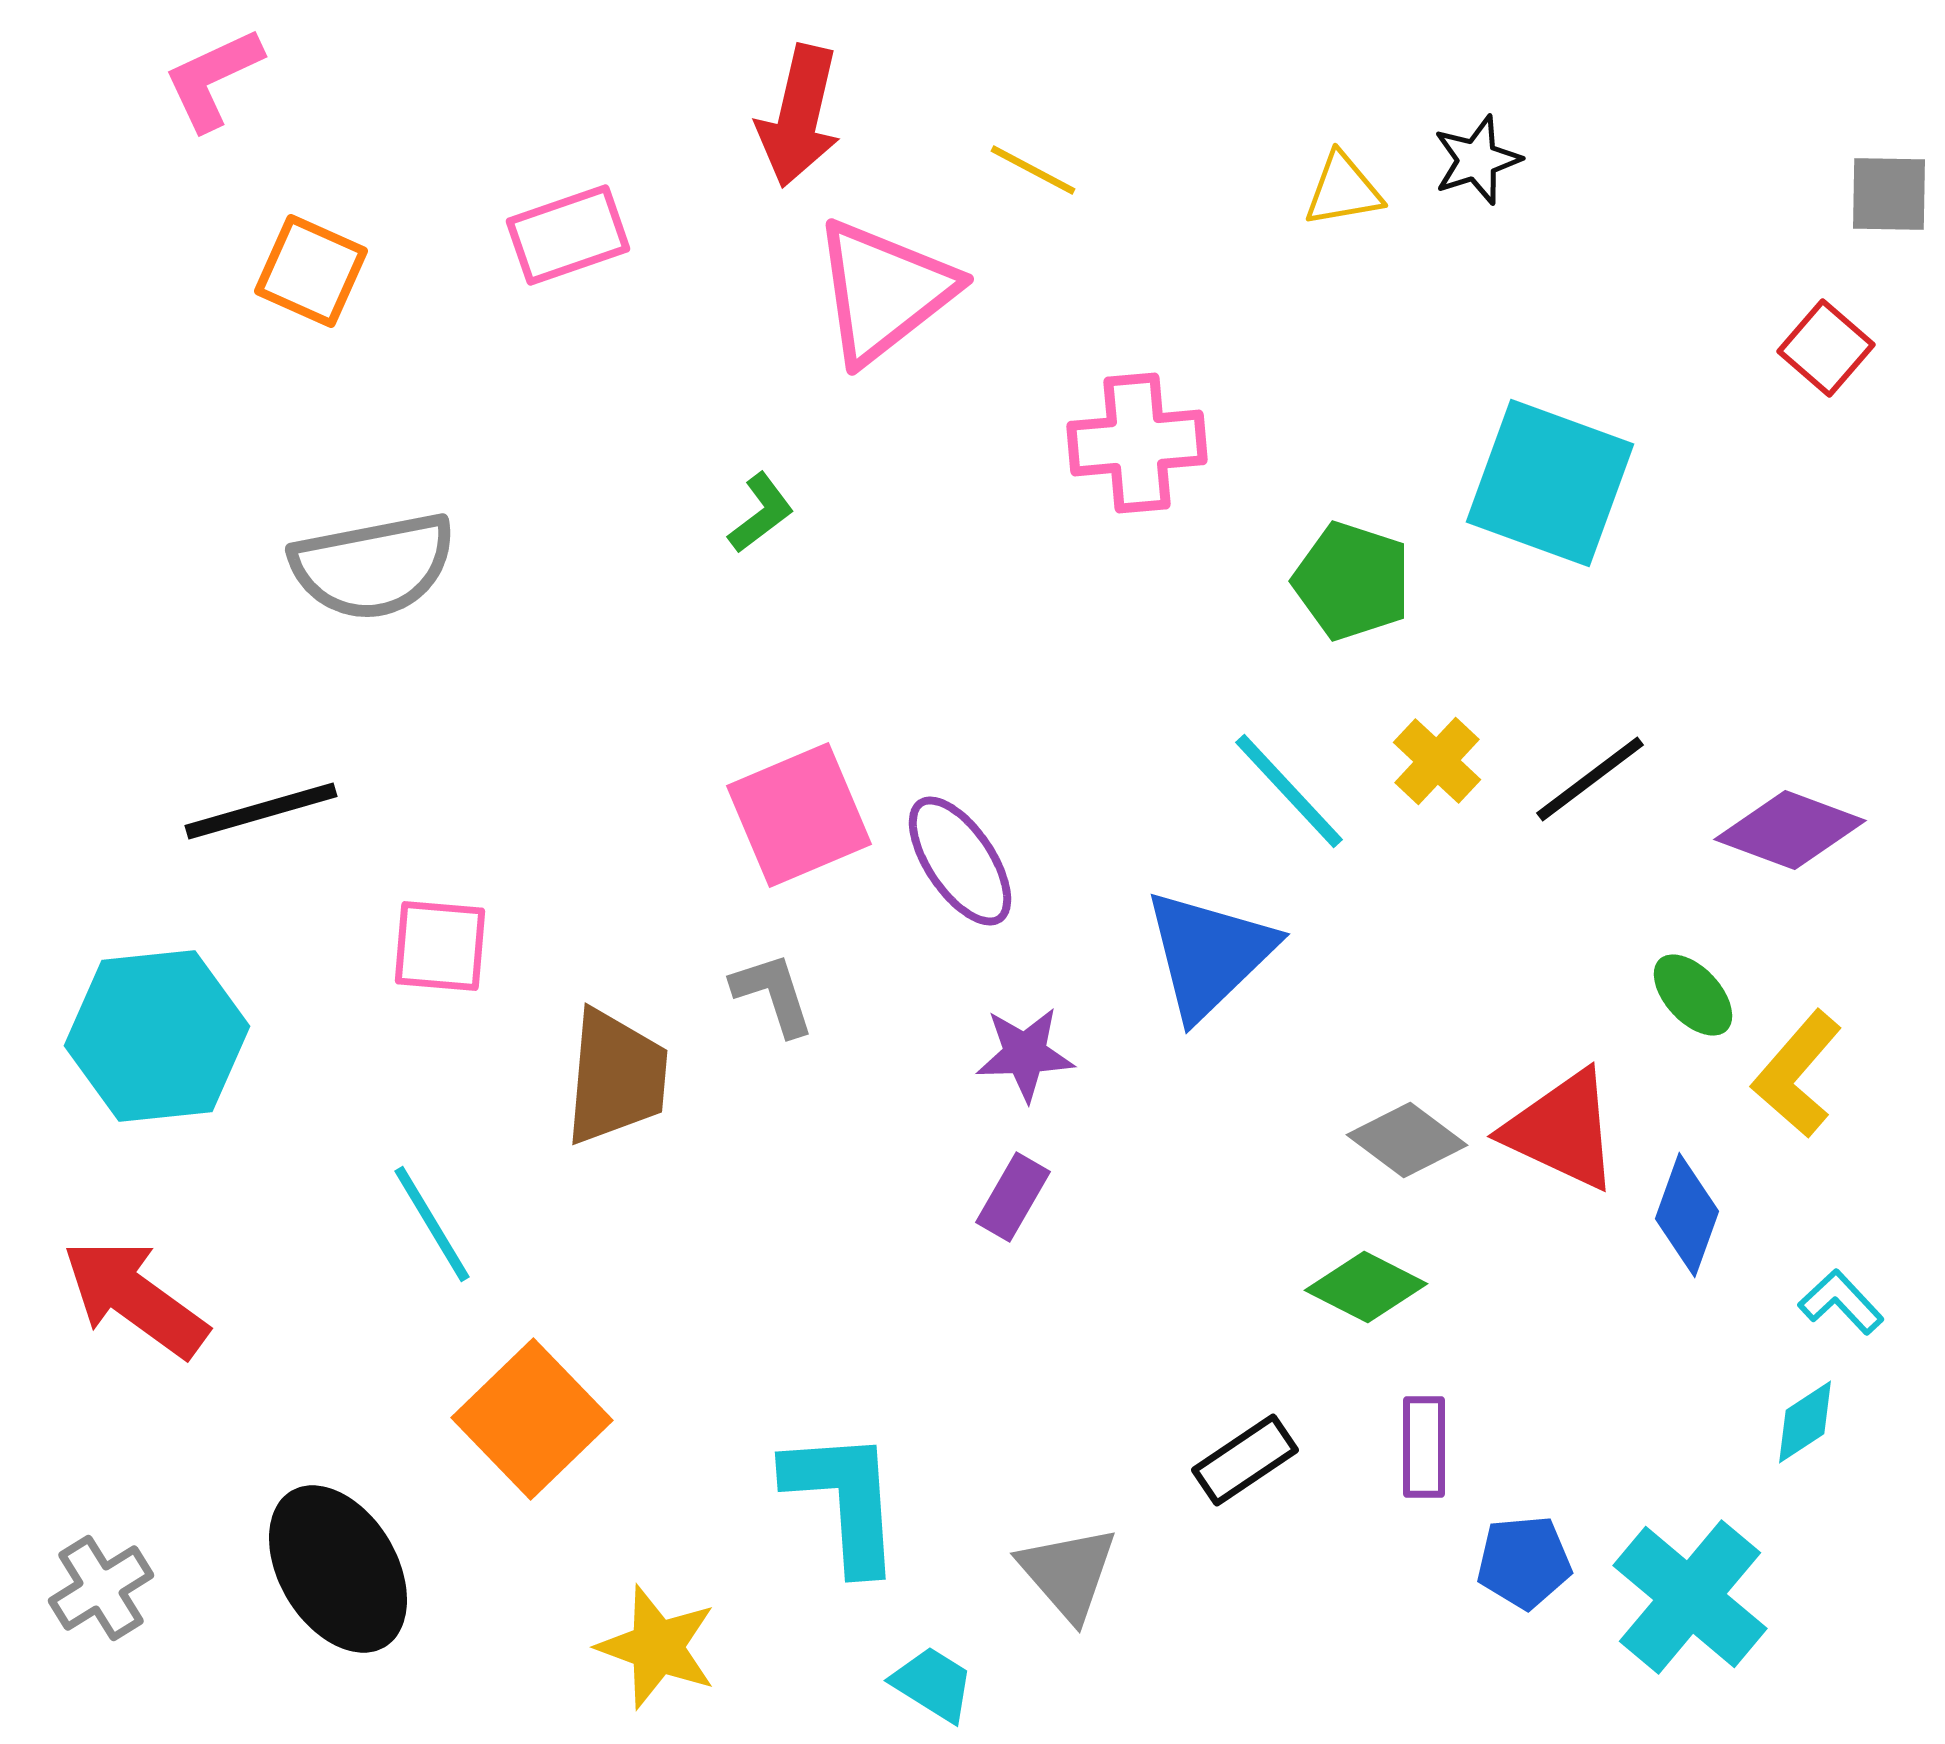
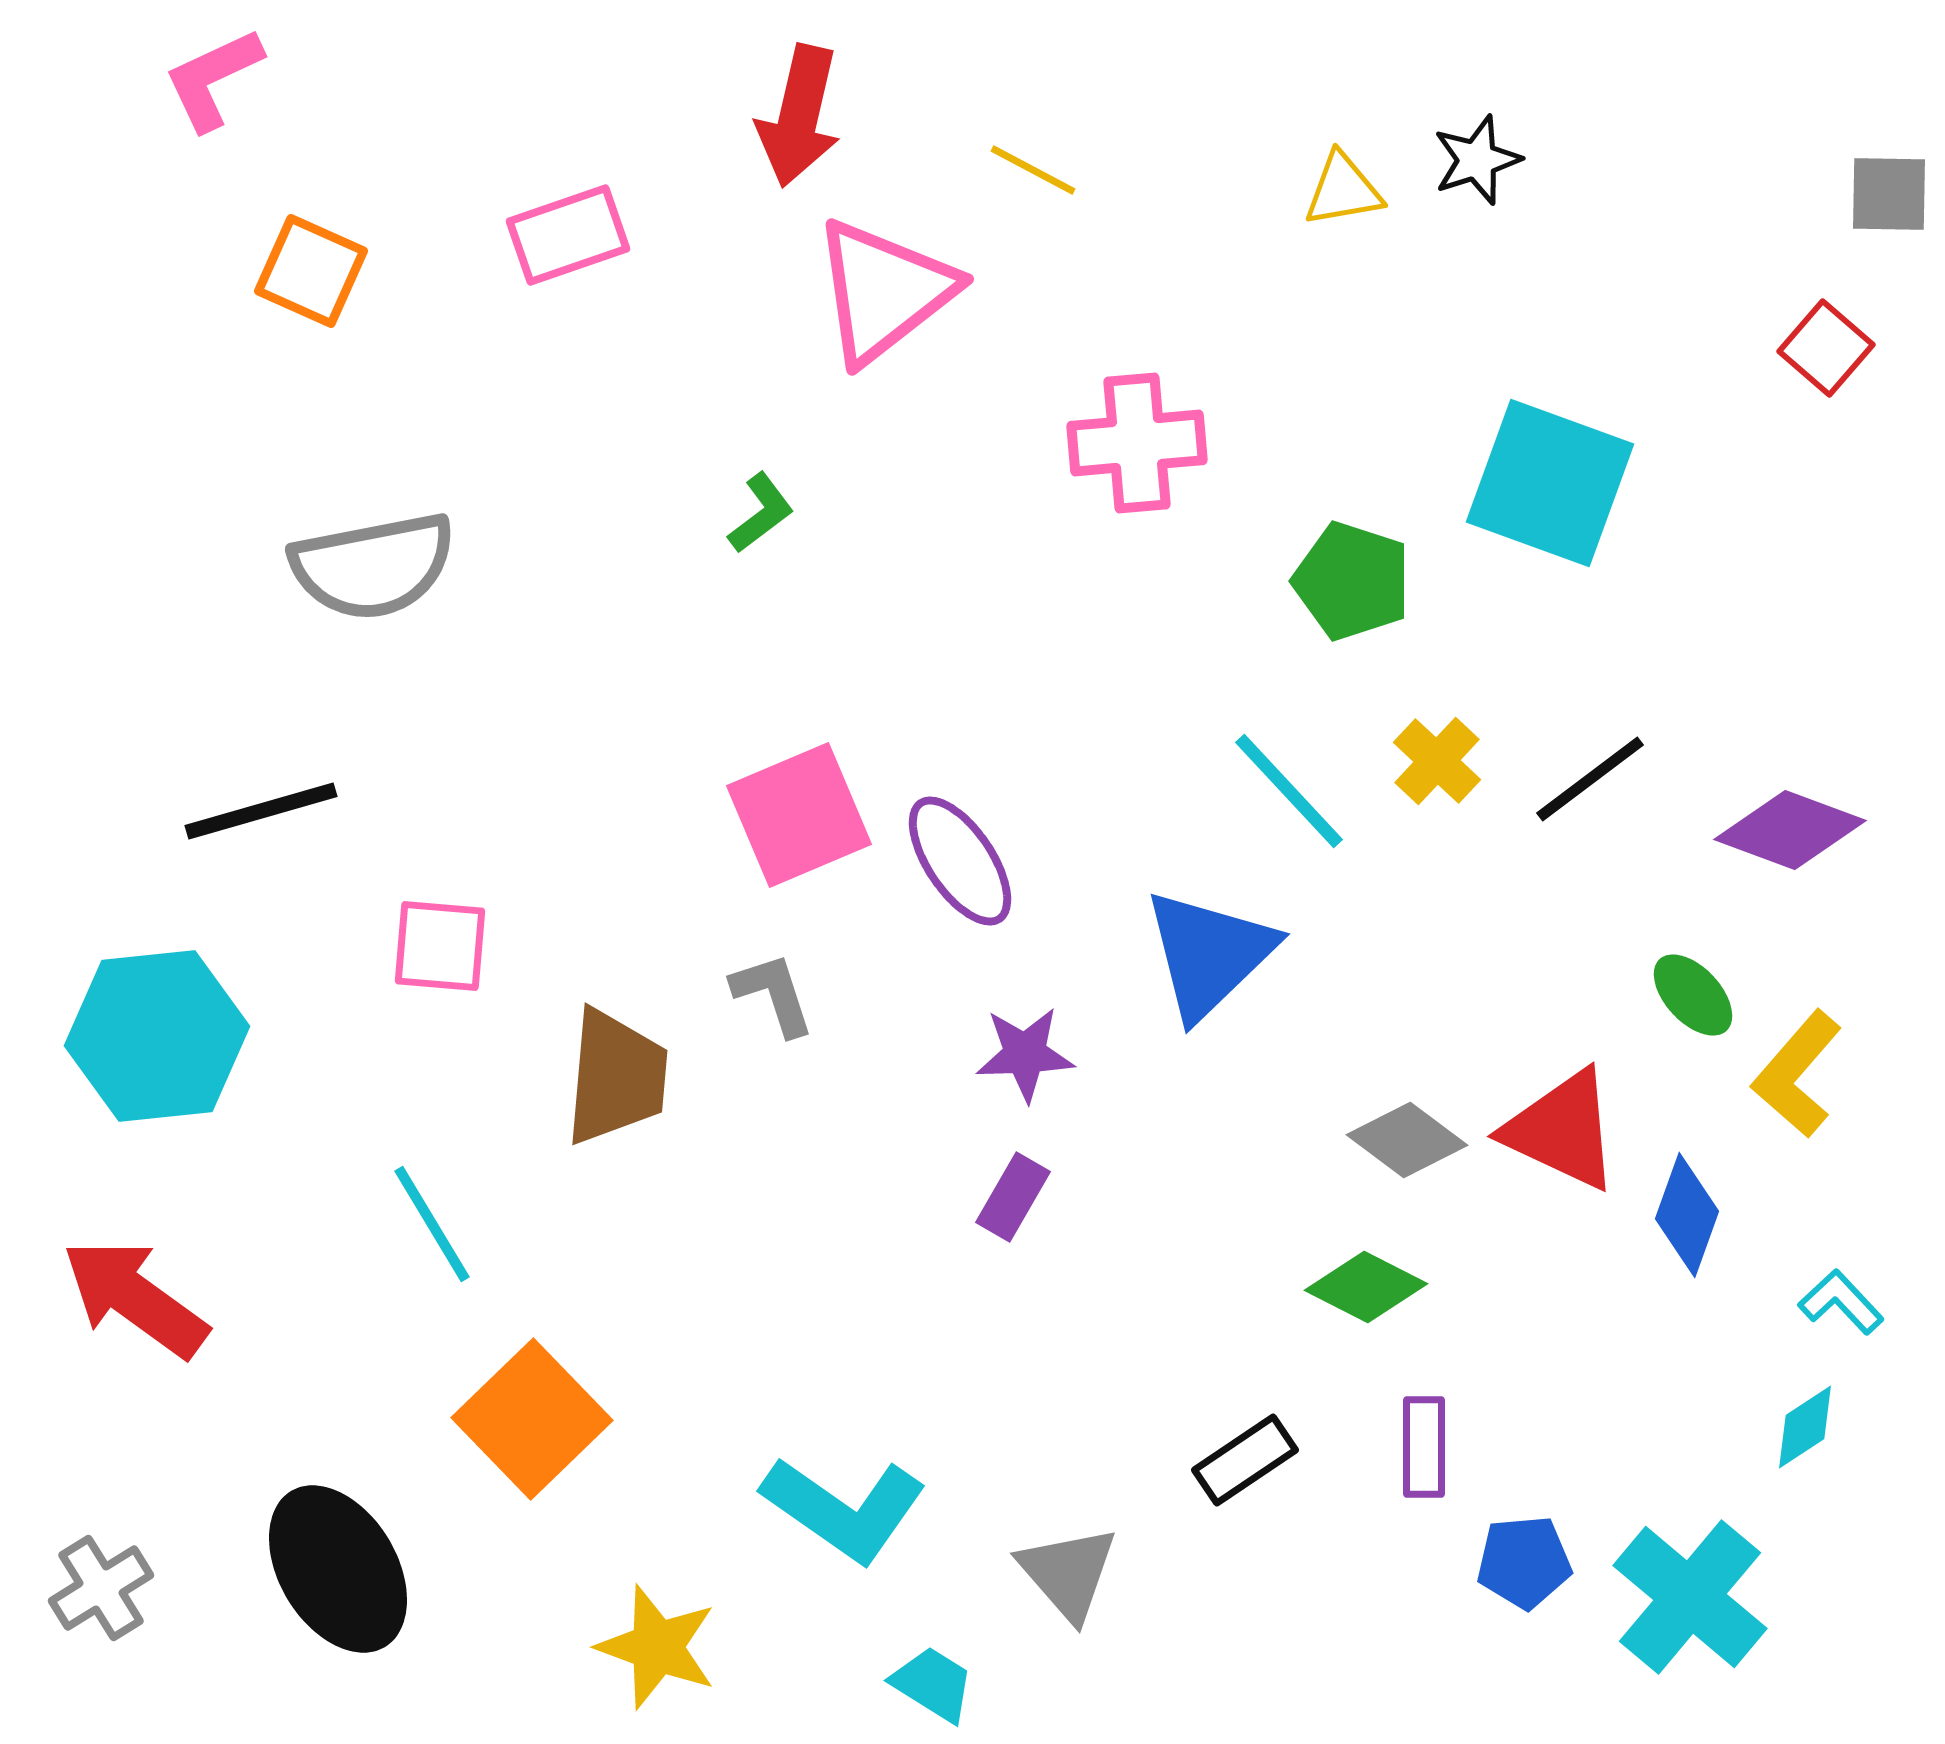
cyan diamond at (1805, 1422): moved 5 px down
cyan L-shape at (844, 1500): moved 9 px down; rotated 129 degrees clockwise
